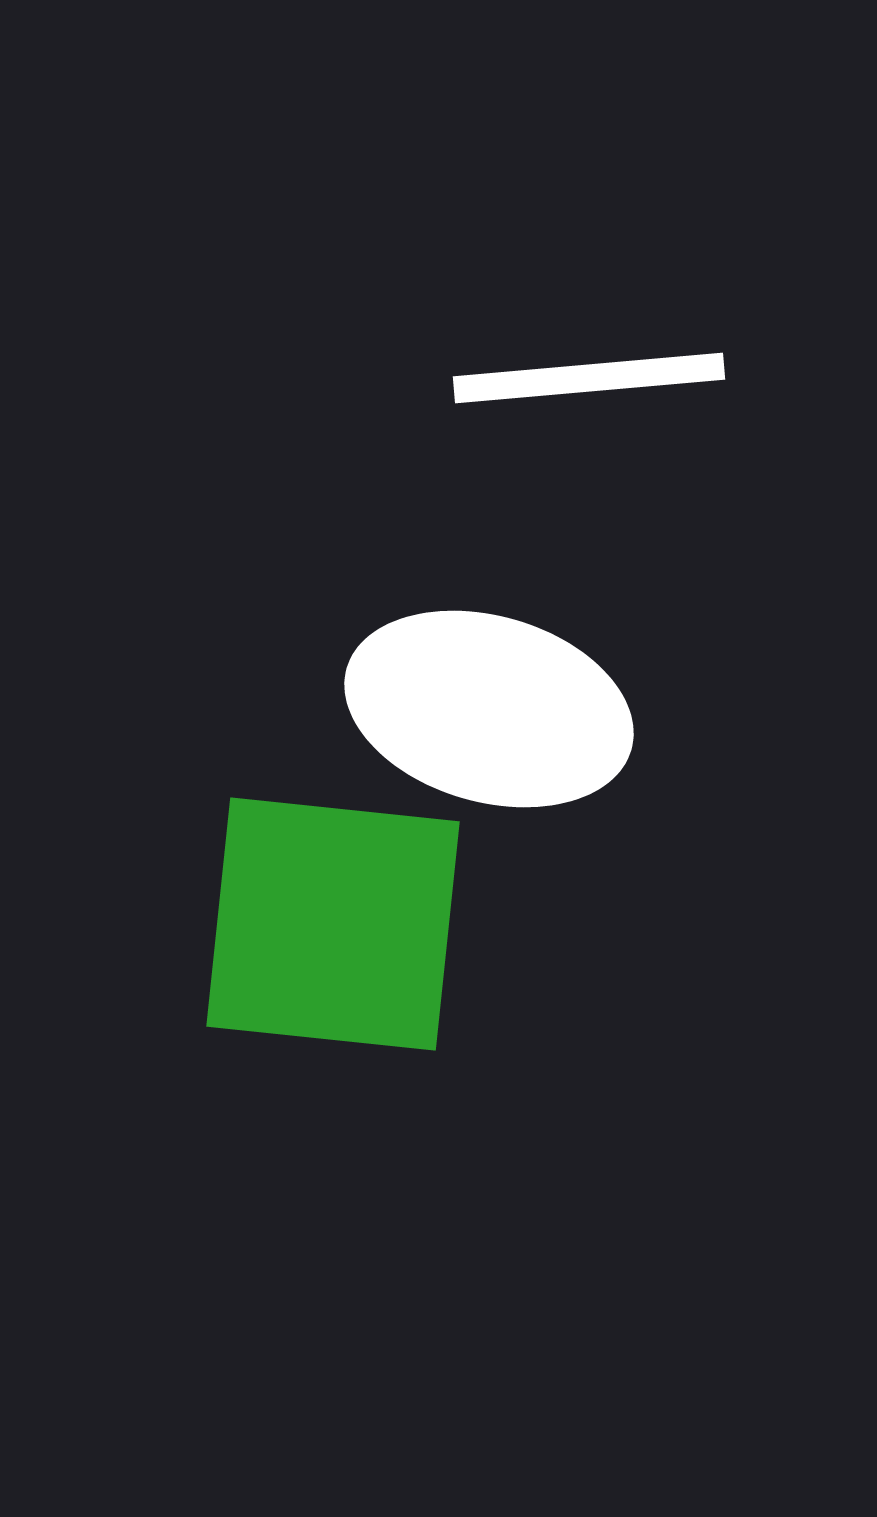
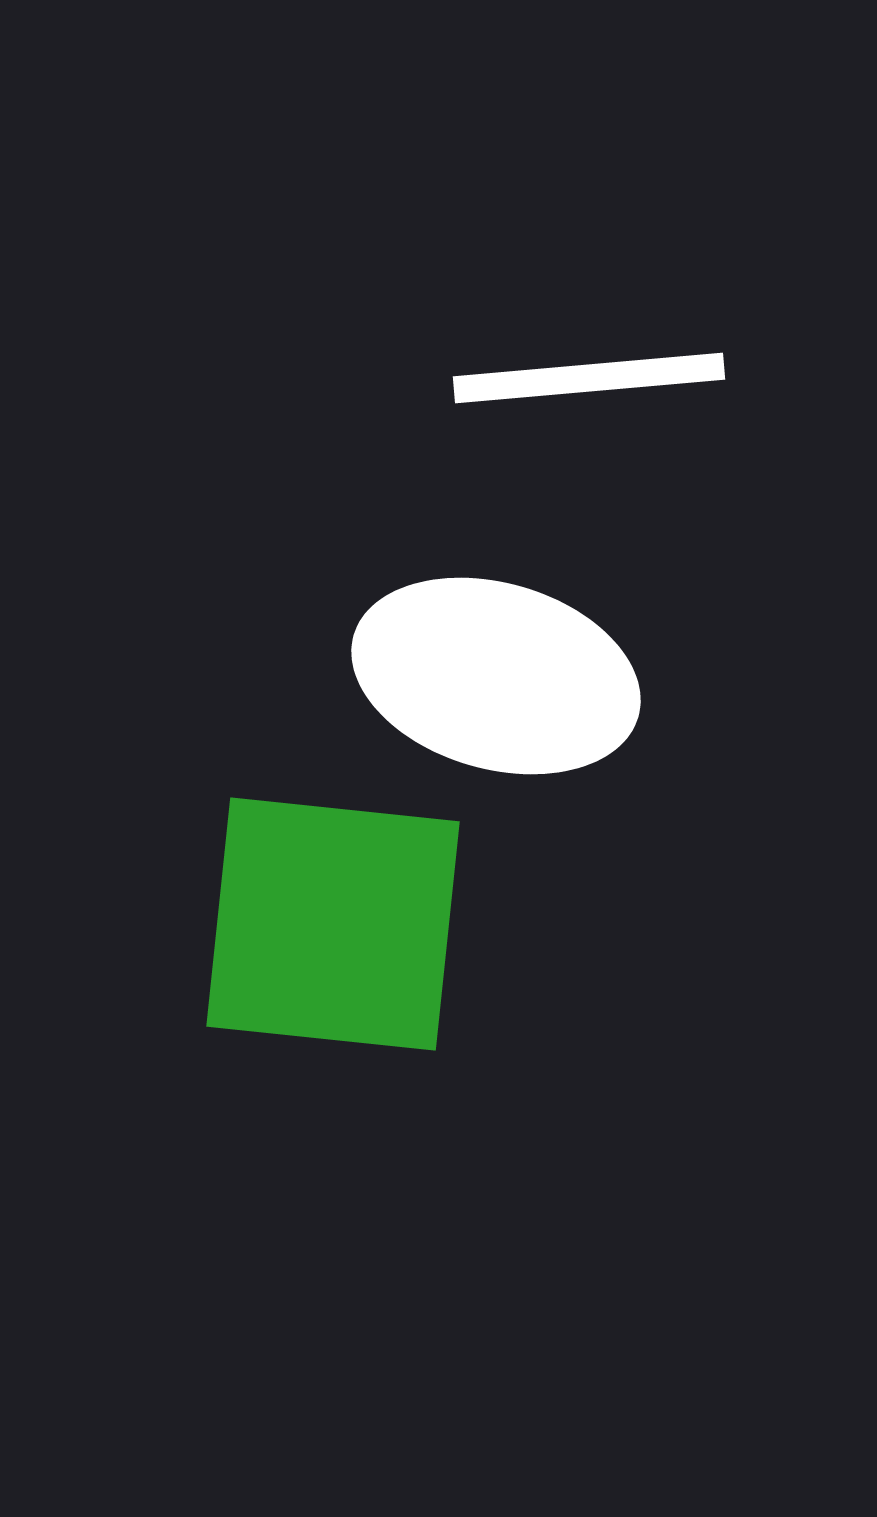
white ellipse: moved 7 px right, 33 px up
